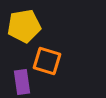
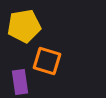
purple rectangle: moved 2 px left
